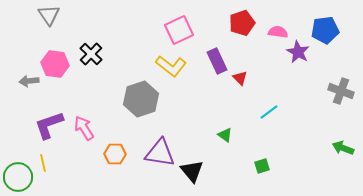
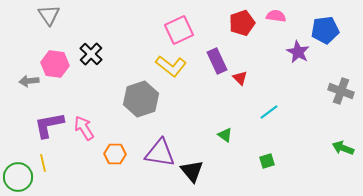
pink semicircle: moved 2 px left, 16 px up
purple L-shape: rotated 8 degrees clockwise
green square: moved 5 px right, 5 px up
